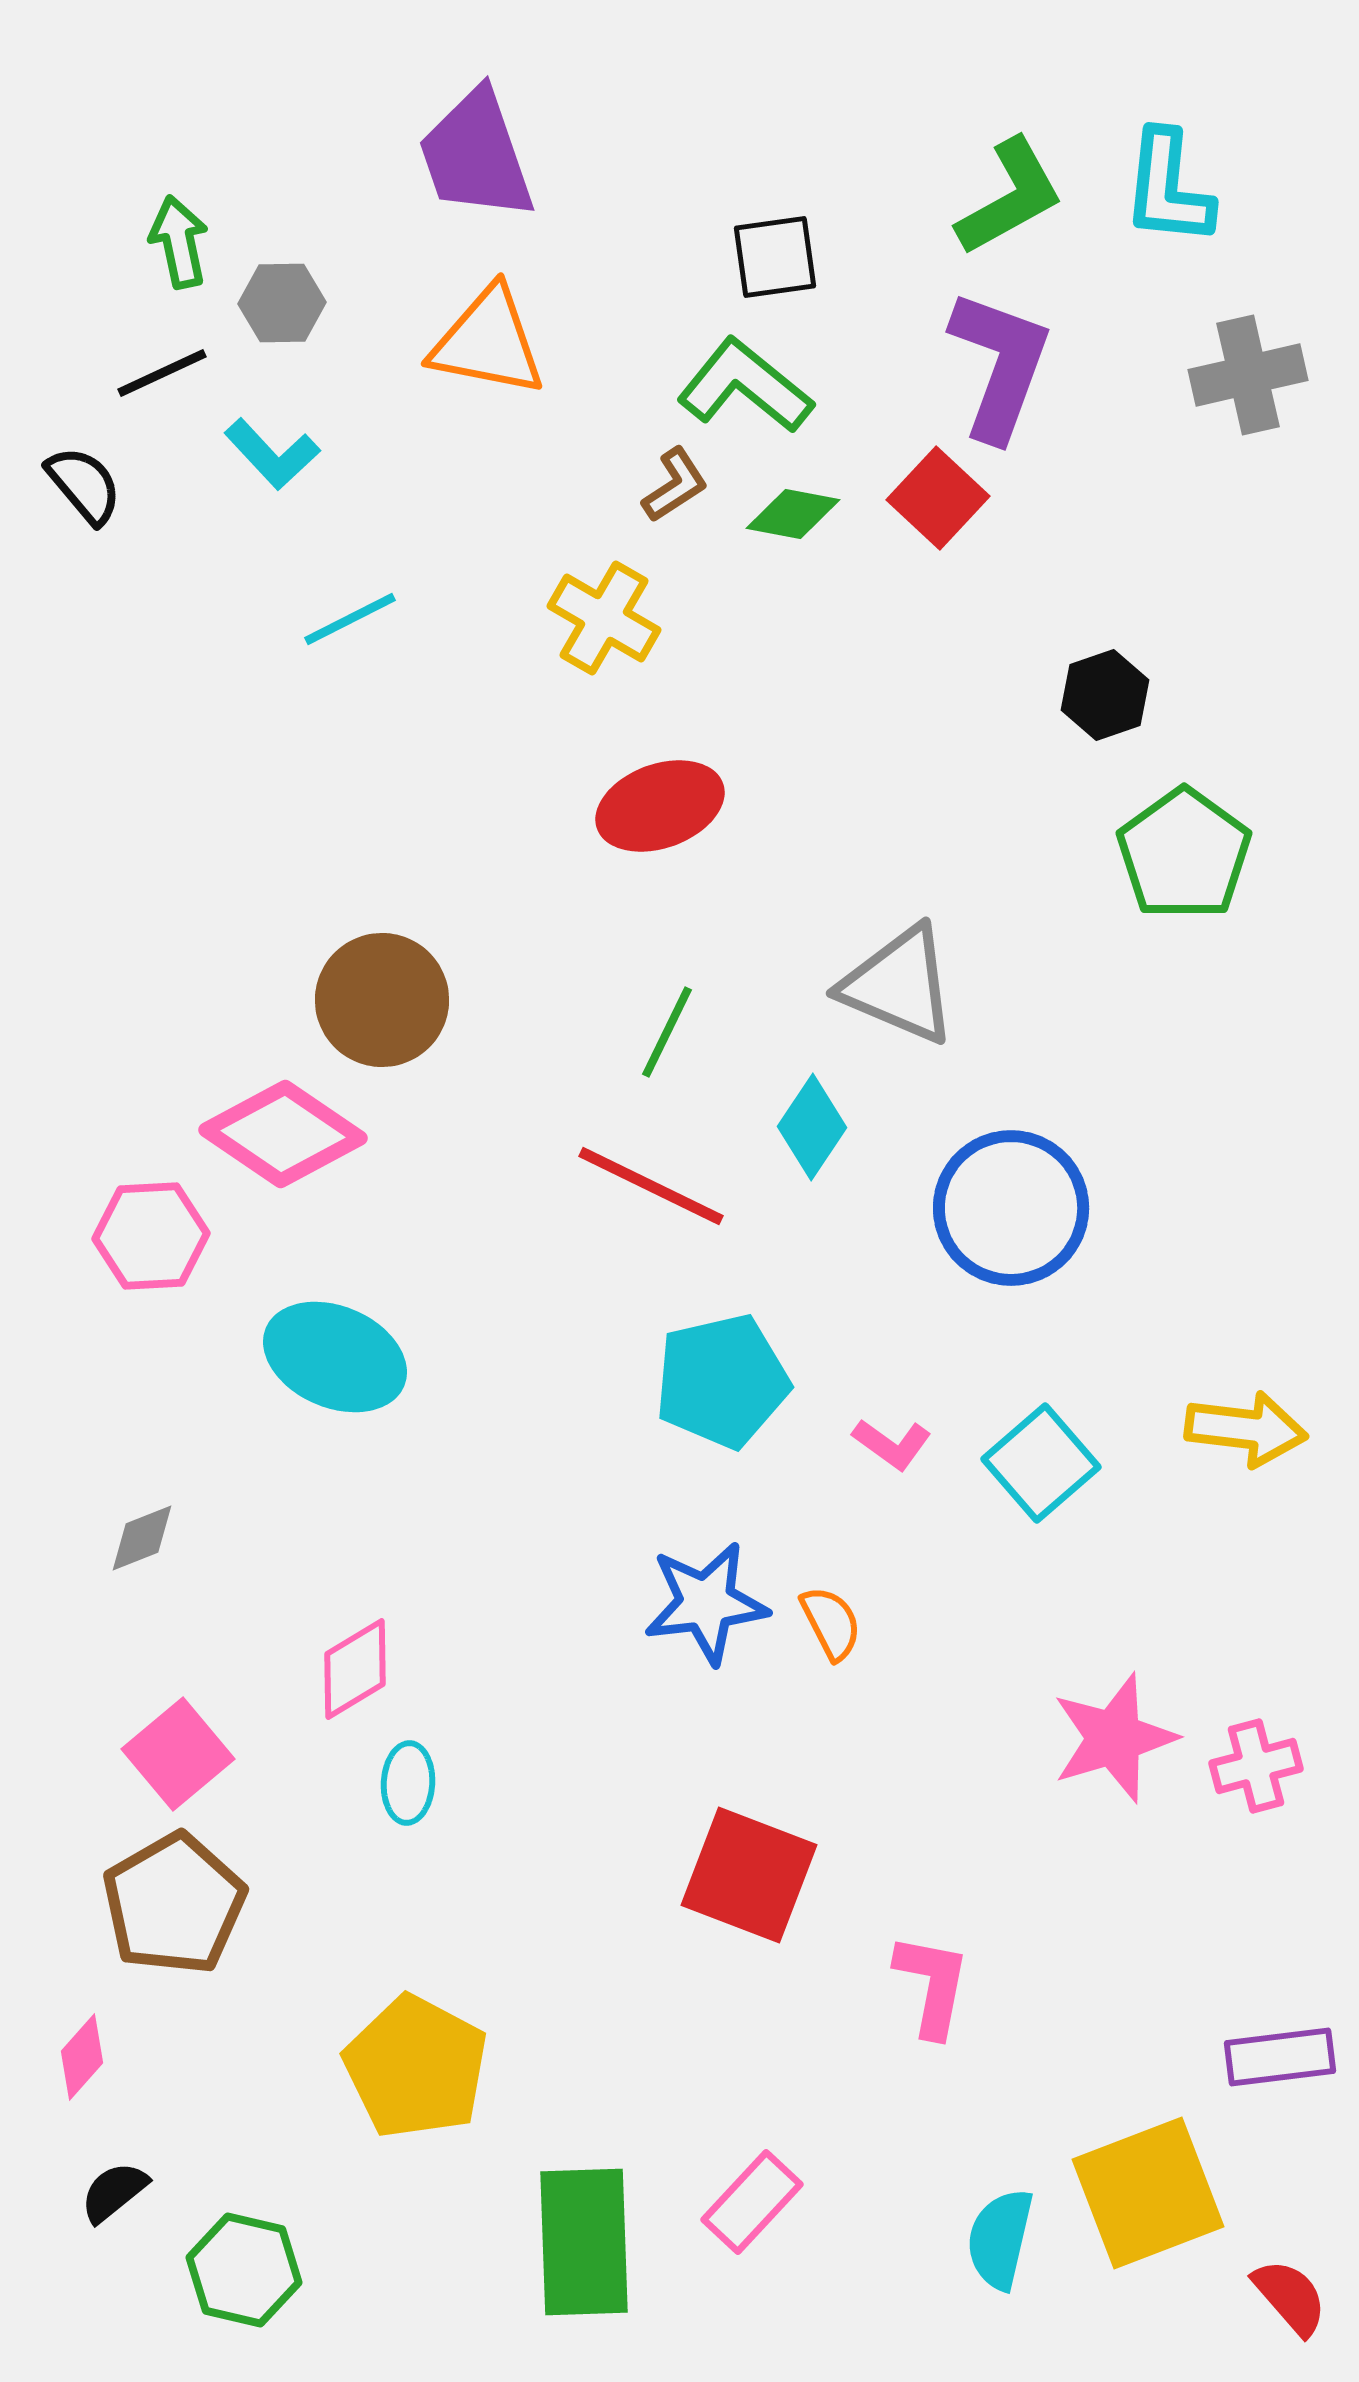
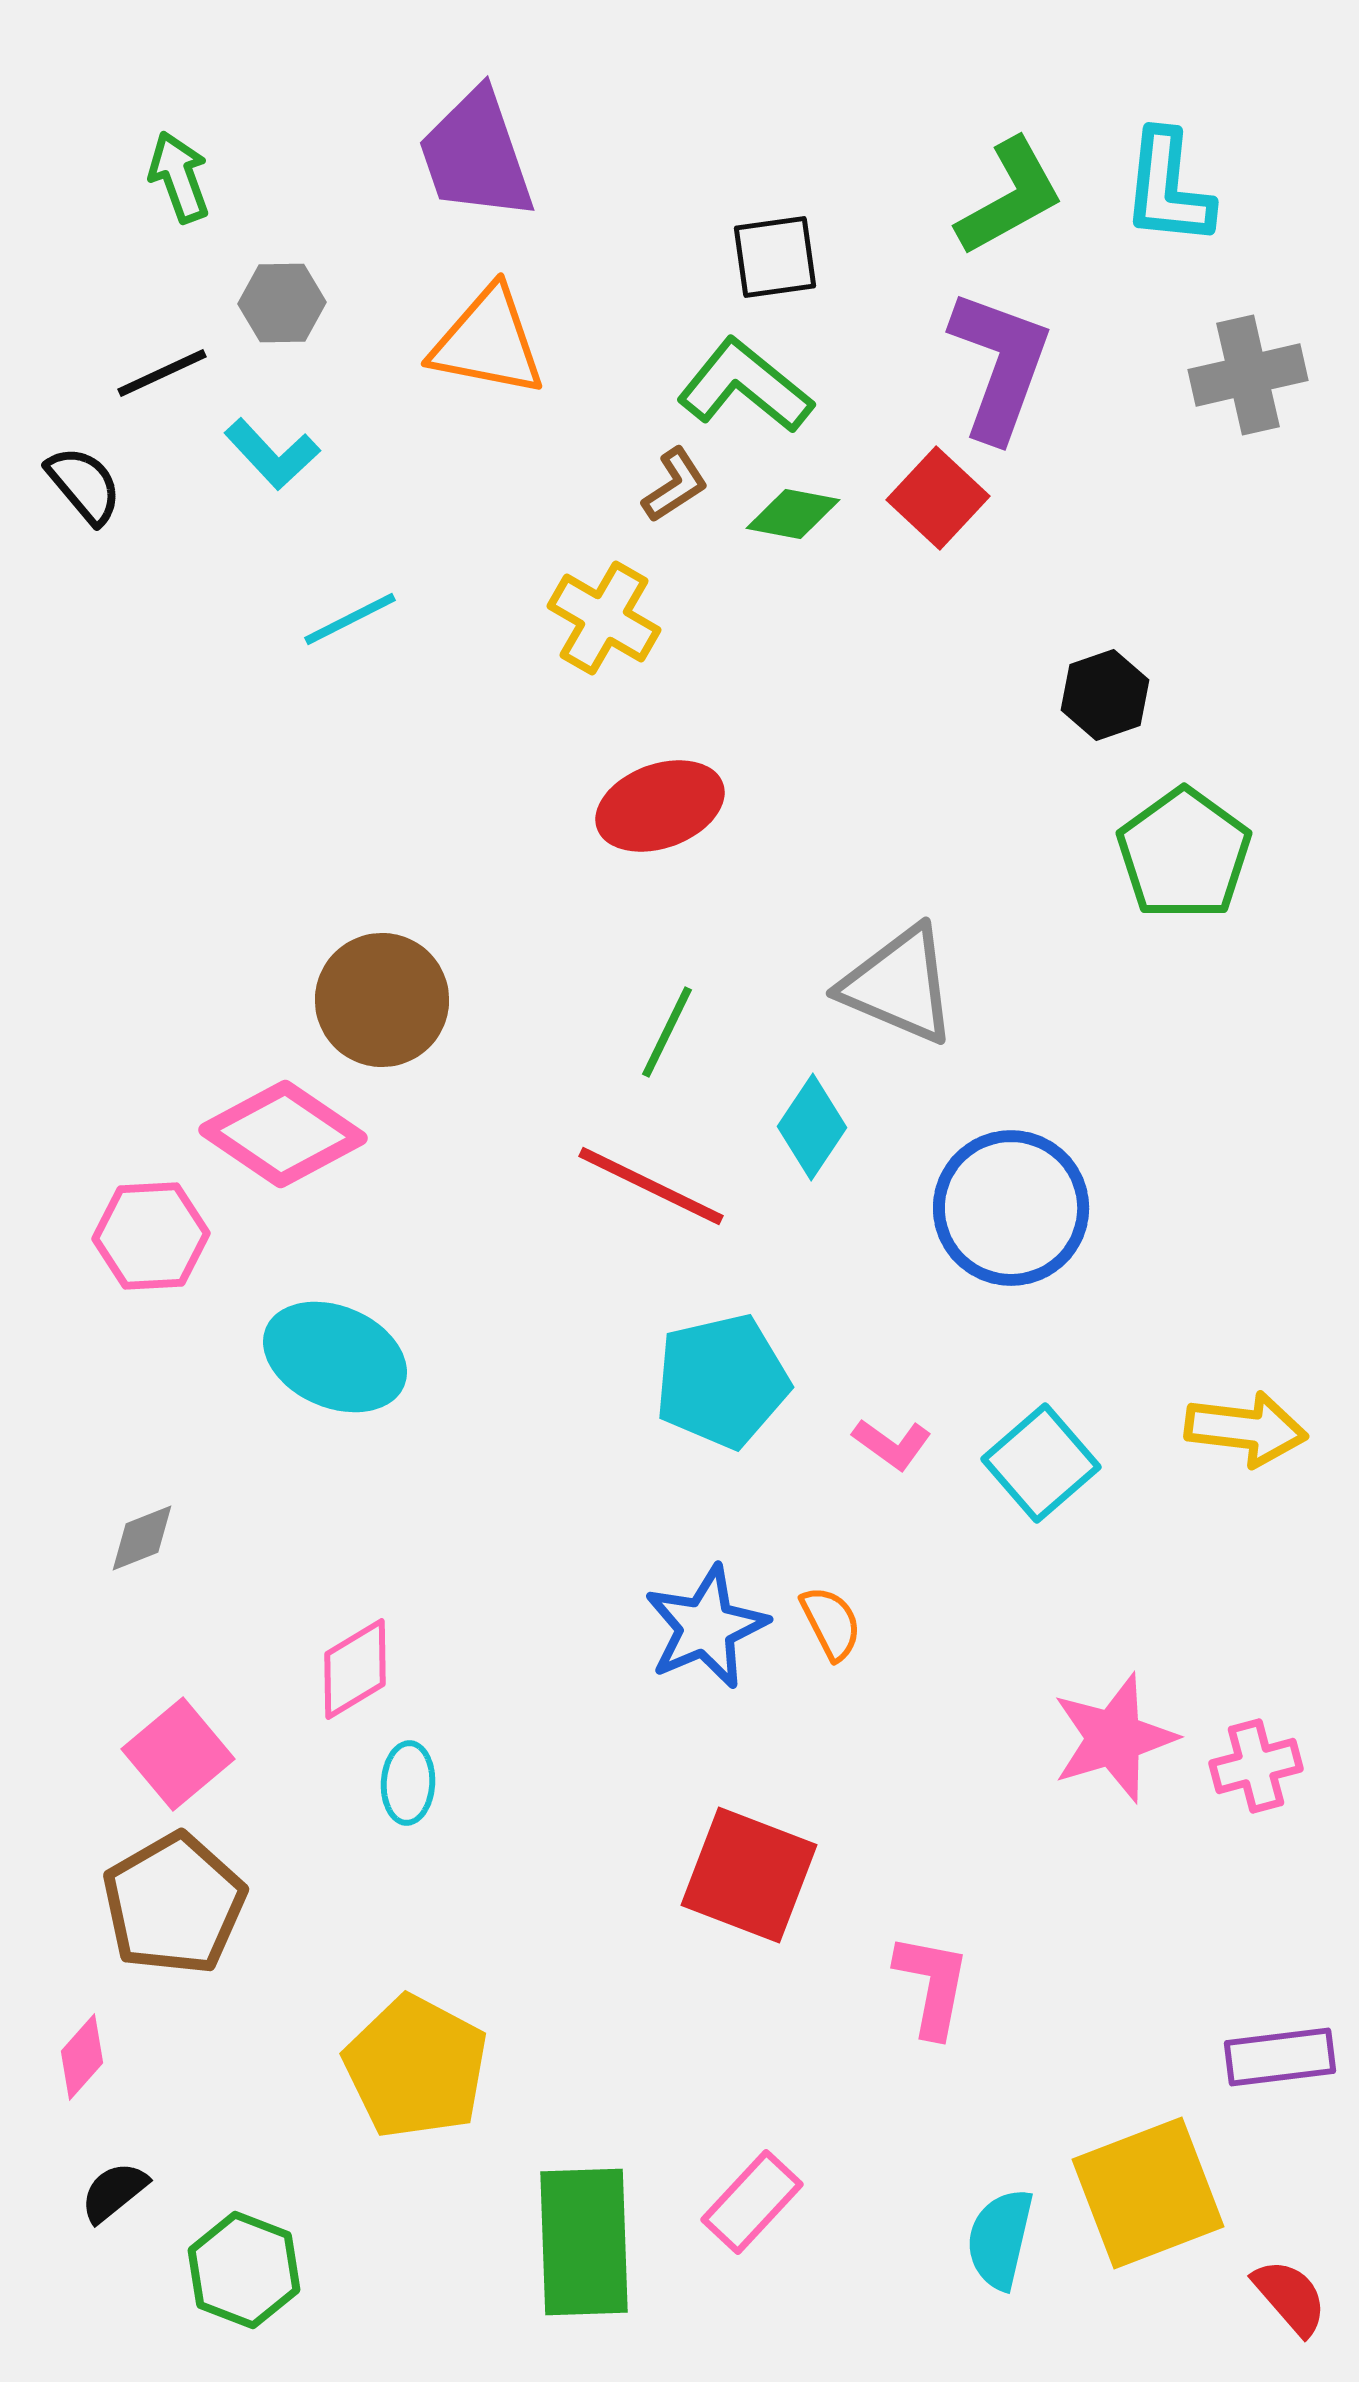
green arrow at (179, 242): moved 65 px up; rotated 8 degrees counterclockwise
blue star at (706, 1603): moved 24 px down; rotated 16 degrees counterclockwise
green hexagon at (244, 2270): rotated 8 degrees clockwise
